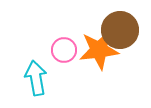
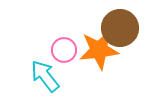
brown circle: moved 2 px up
cyan arrow: moved 9 px right, 2 px up; rotated 28 degrees counterclockwise
